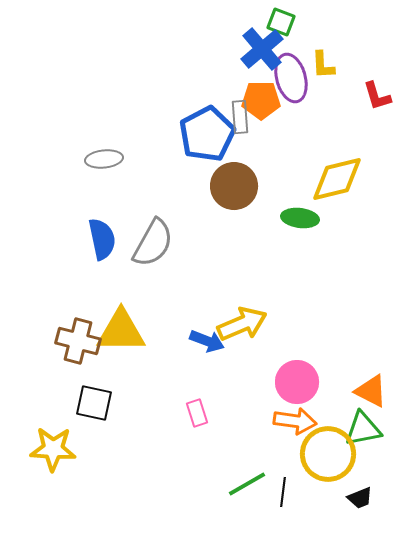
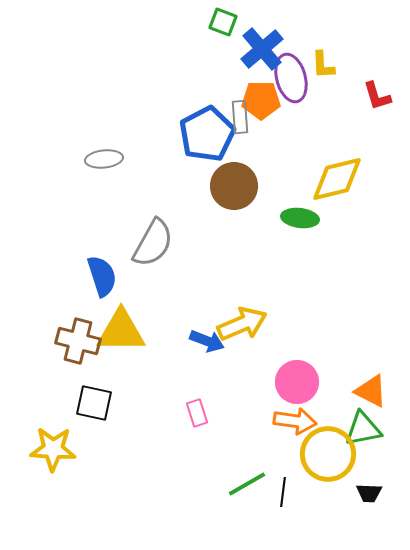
green square: moved 58 px left
blue semicircle: moved 37 px down; rotated 6 degrees counterclockwise
black trapezoid: moved 9 px right, 5 px up; rotated 24 degrees clockwise
